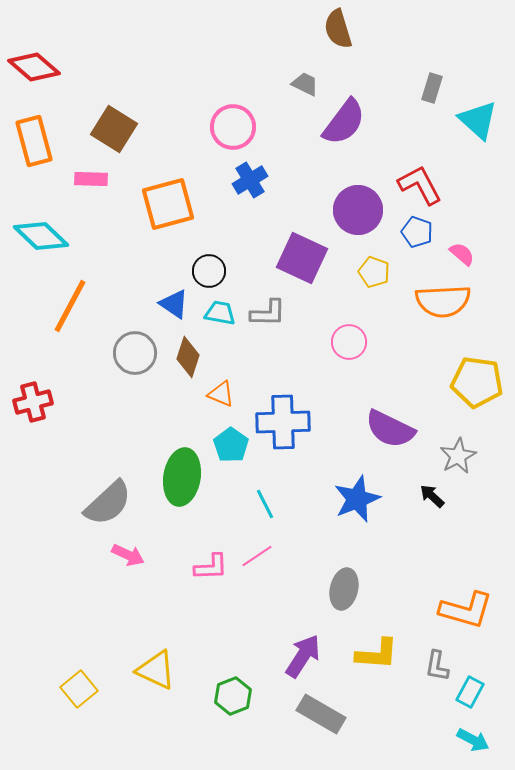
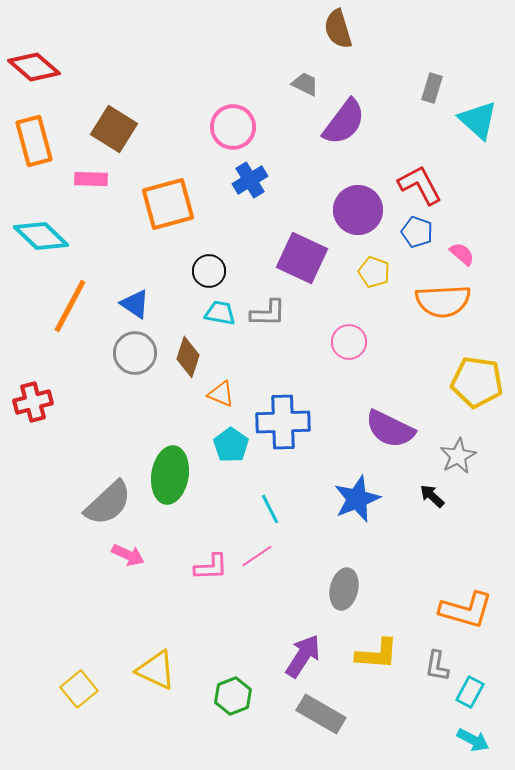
blue triangle at (174, 304): moved 39 px left
green ellipse at (182, 477): moved 12 px left, 2 px up
cyan line at (265, 504): moved 5 px right, 5 px down
